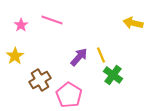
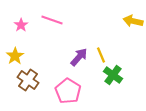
yellow arrow: moved 2 px up
brown cross: moved 12 px left; rotated 25 degrees counterclockwise
pink pentagon: moved 1 px left, 4 px up
